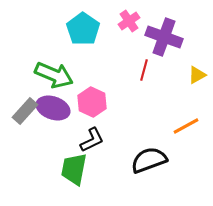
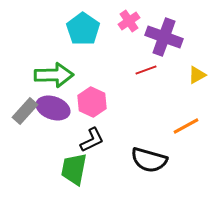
red line: moved 2 px right; rotated 55 degrees clockwise
green arrow: rotated 24 degrees counterclockwise
black semicircle: rotated 144 degrees counterclockwise
